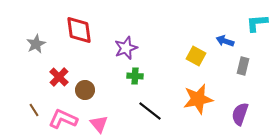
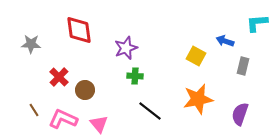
gray star: moved 5 px left; rotated 30 degrees clockwise
